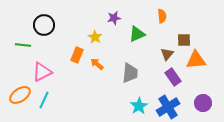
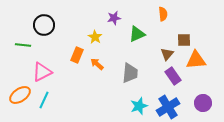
orange semicircle: moved 1 px right, 2 px up
purple rectangle: moved 1 px up
cyan star: rotated 12 degrees clockwise
